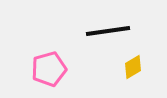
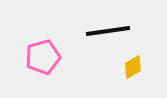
pink pentagon: moved 6 px left, 12 px up
